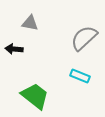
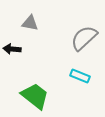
black arrow: moved 2 px left
